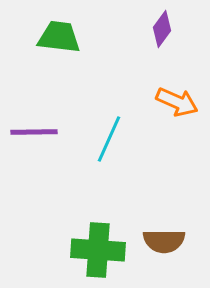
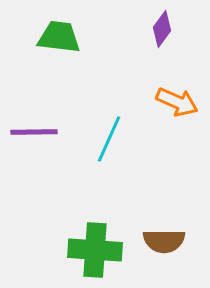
green cross: moved 3 px left
